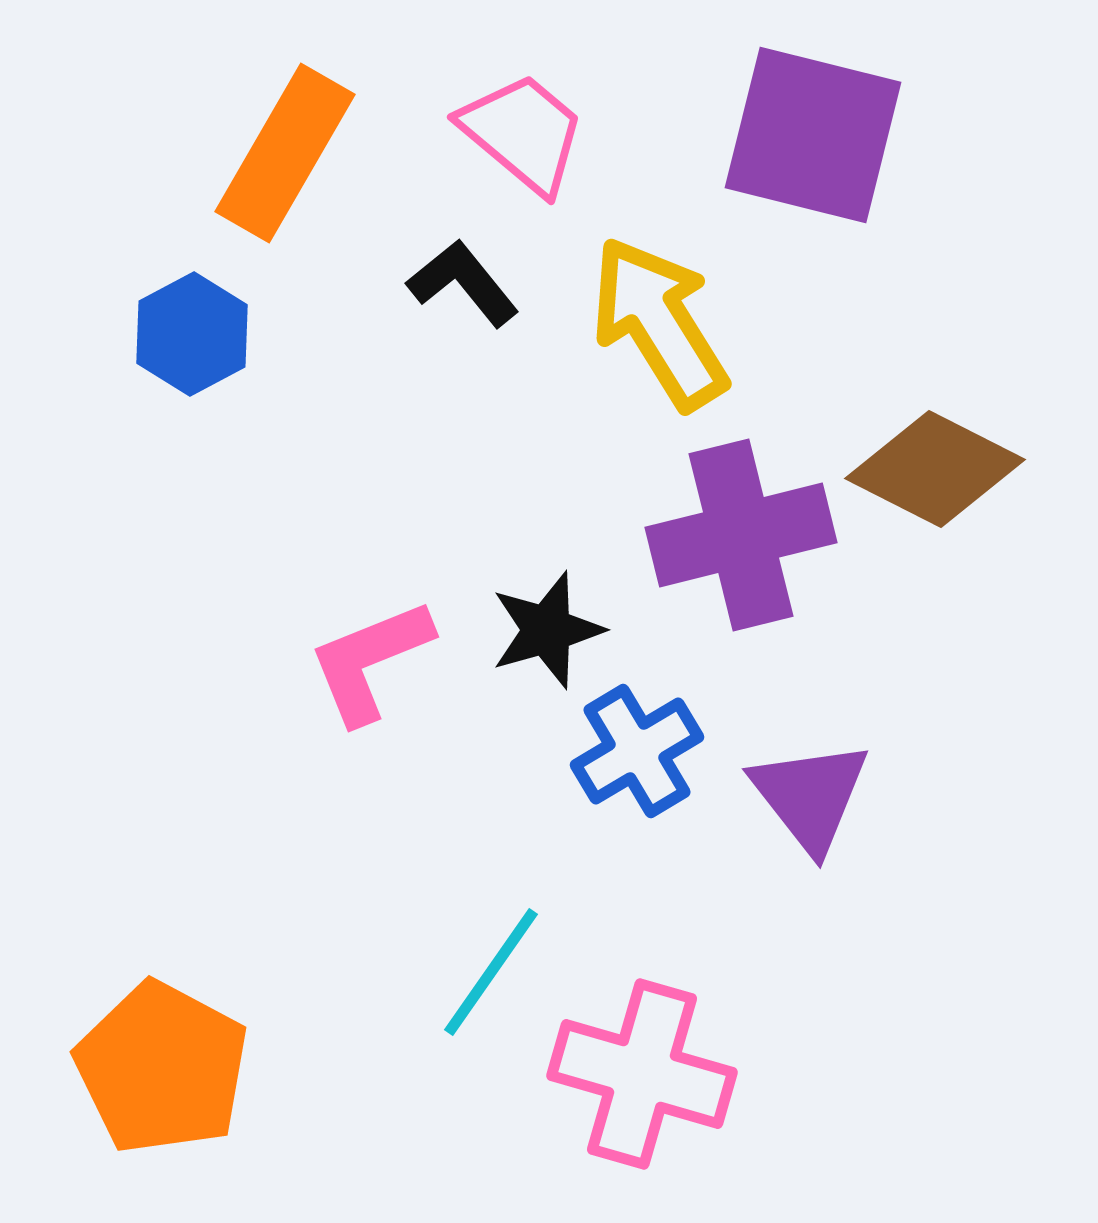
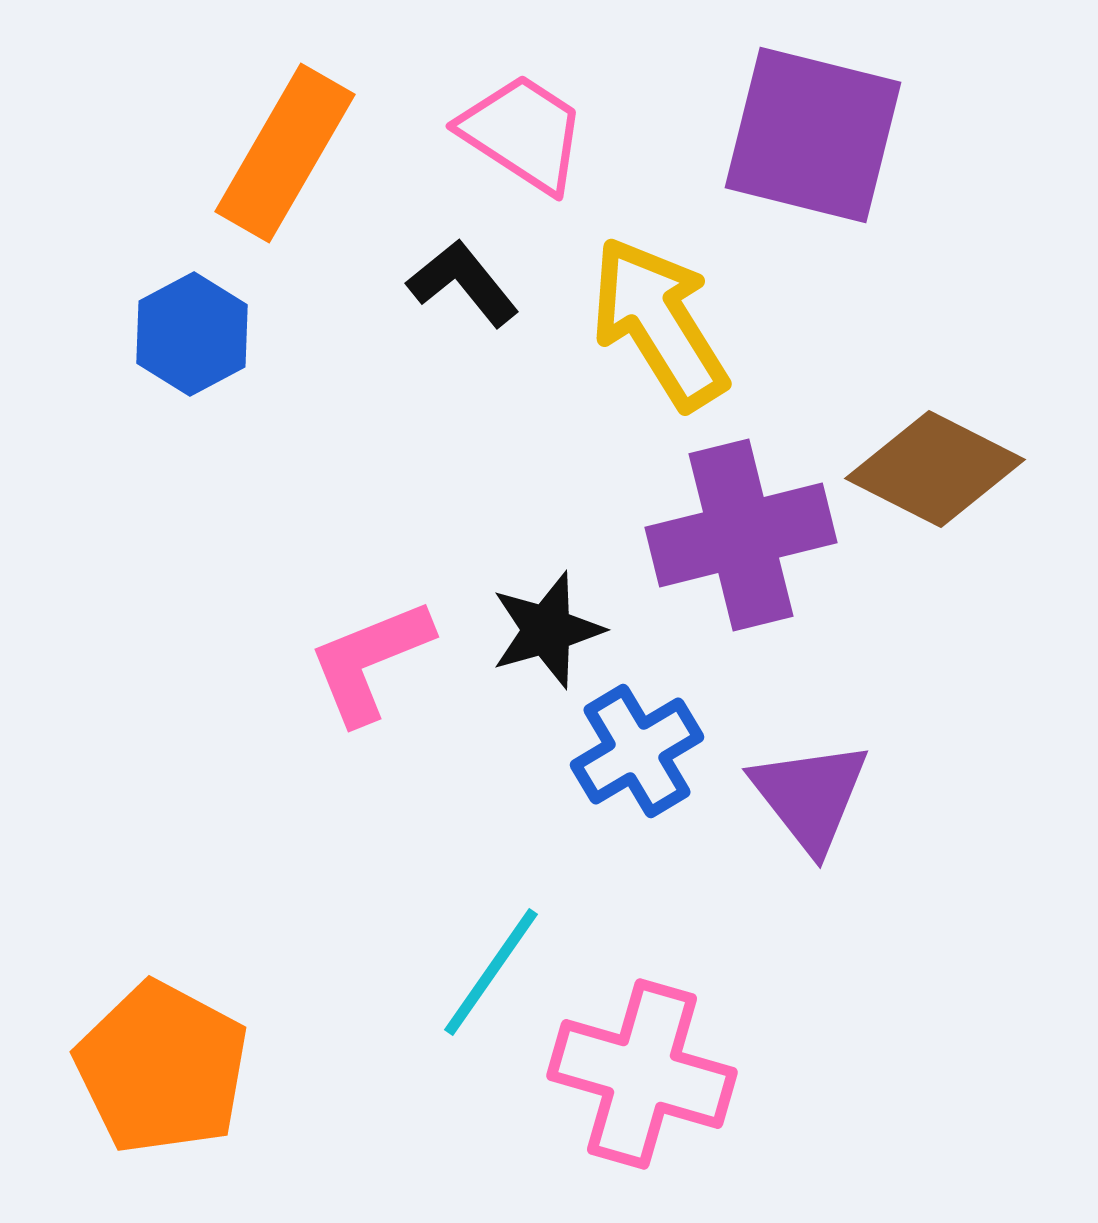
pink trapezoid: rotated 7 degrees counterclockwise
